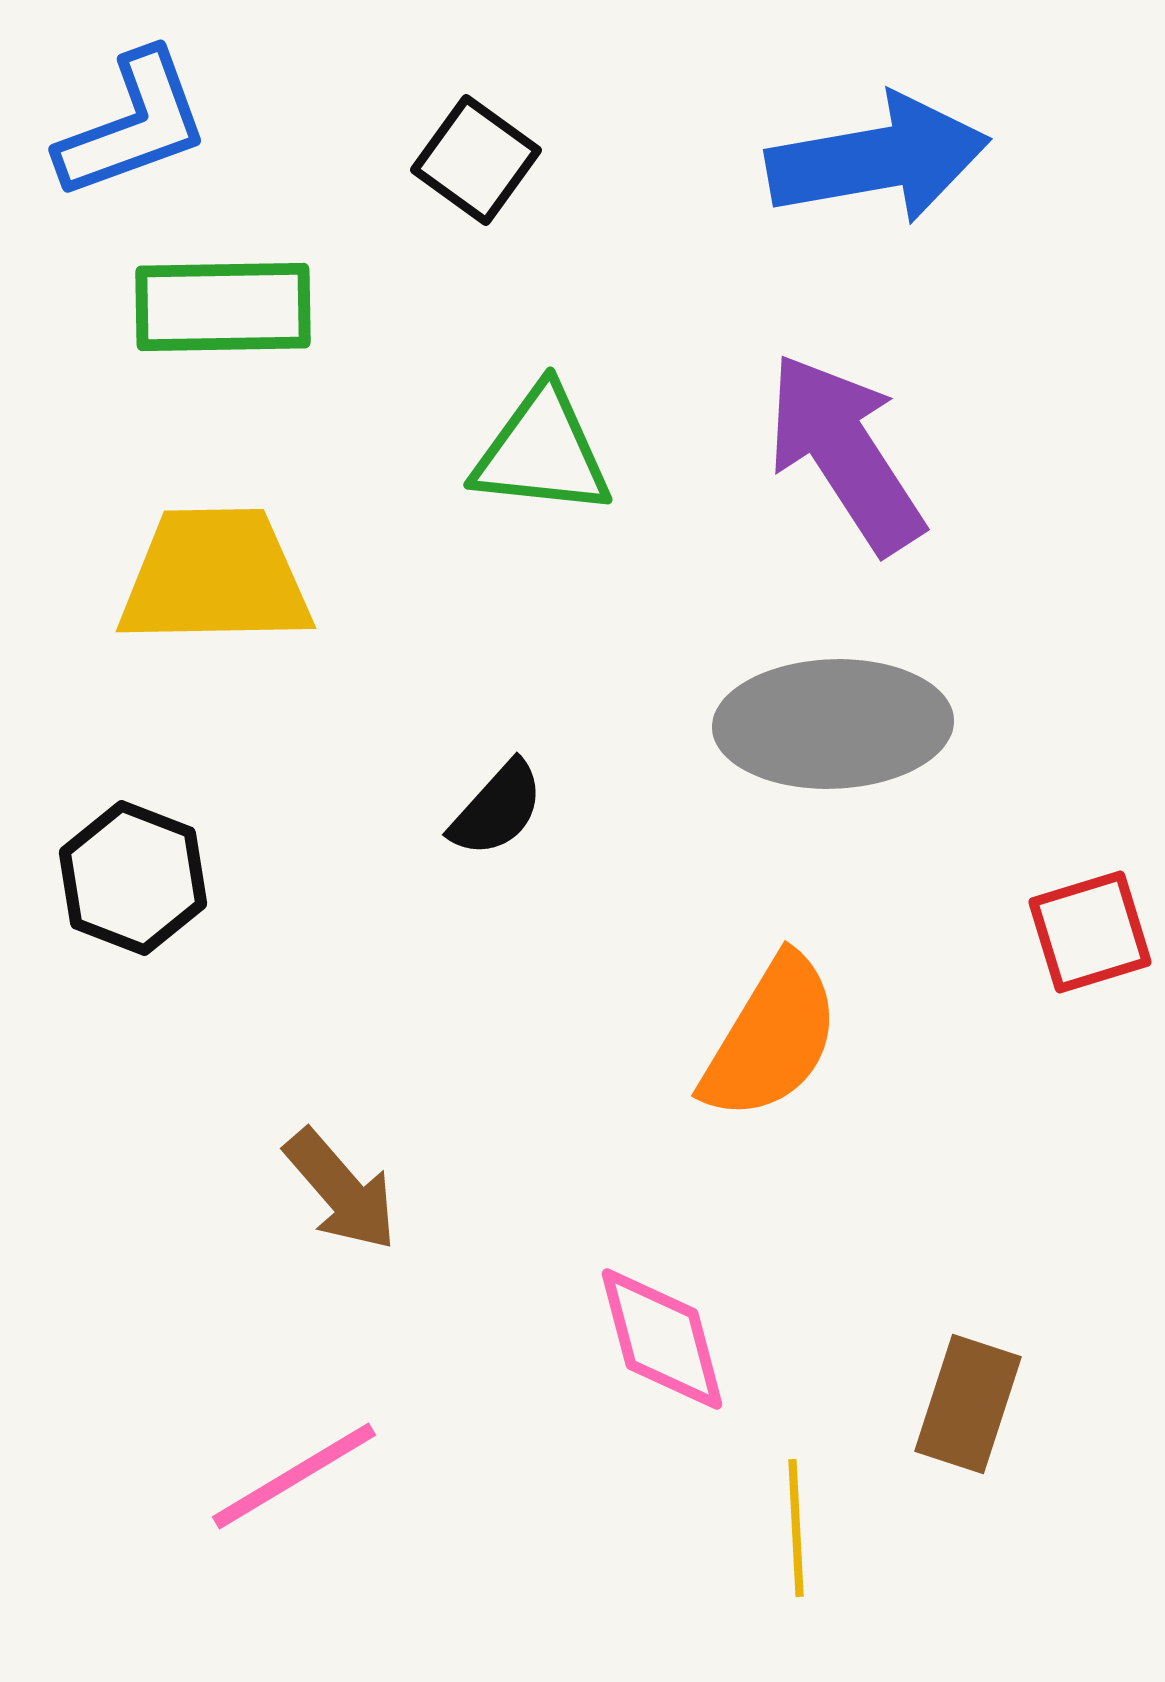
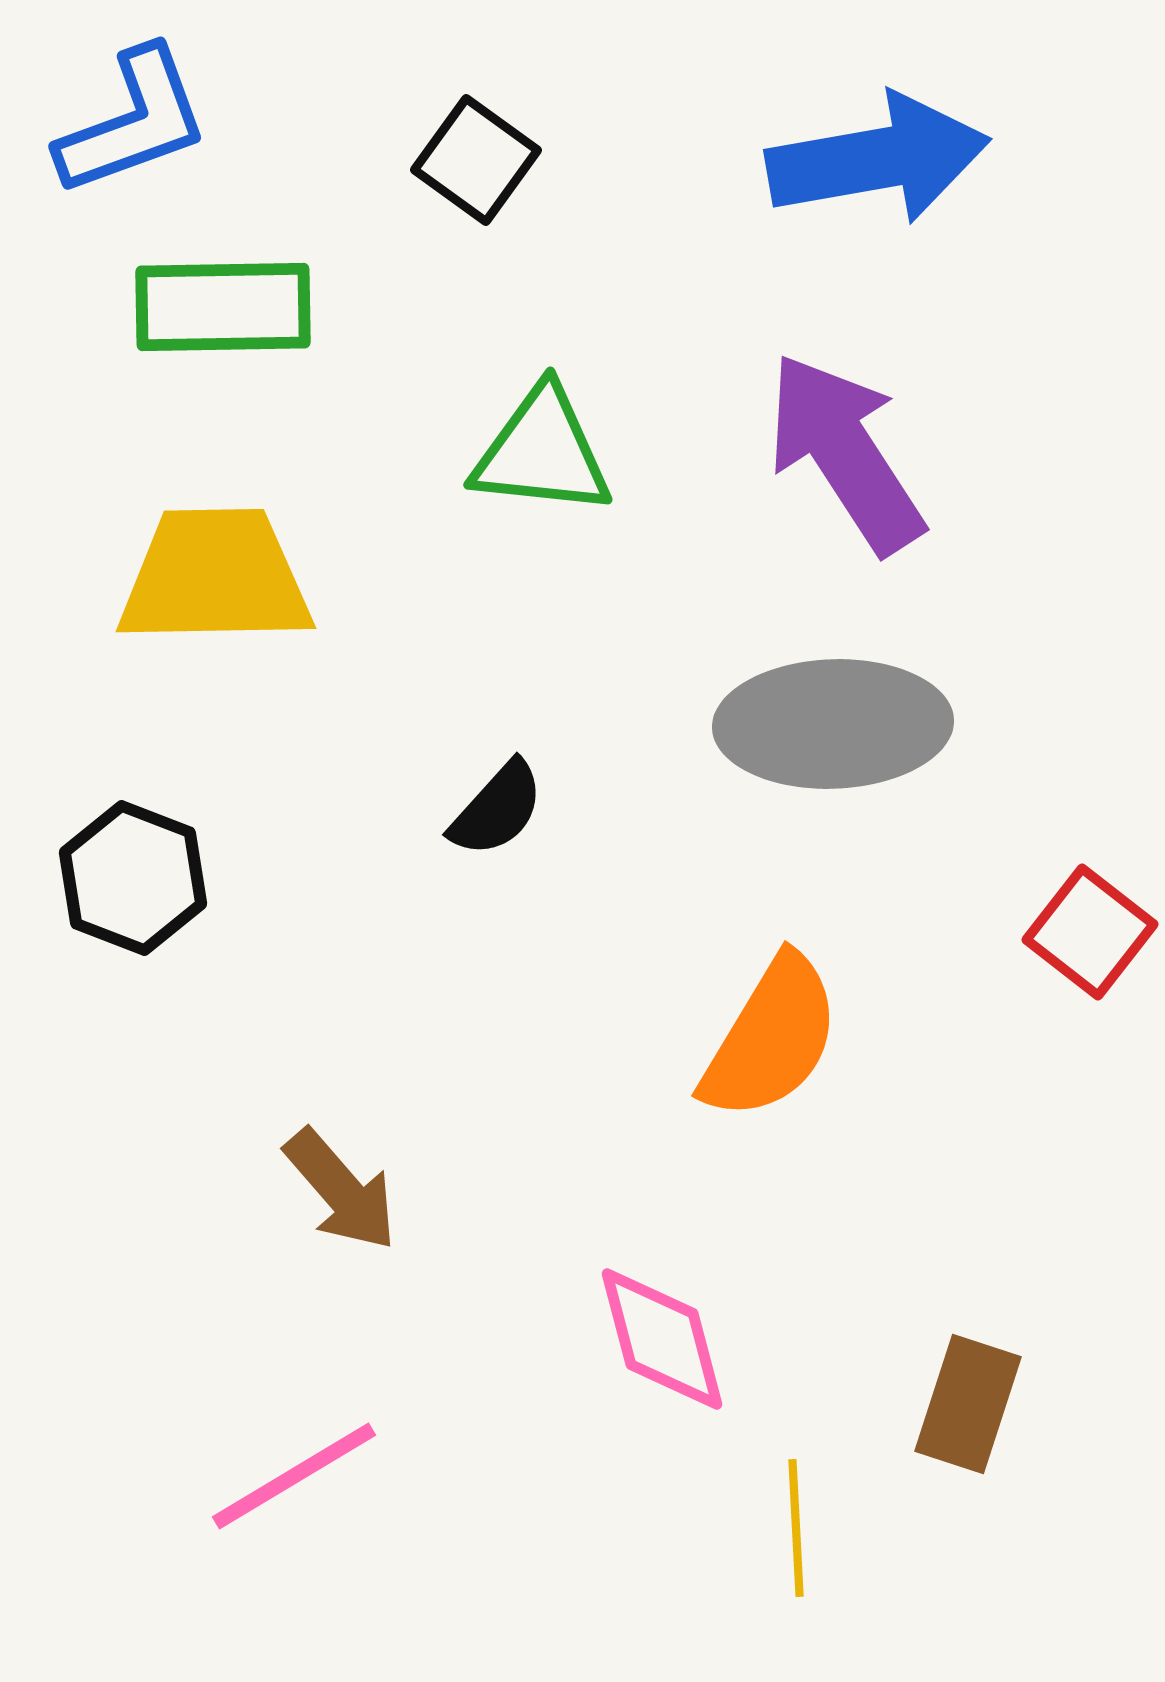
blue L-shape: moved 3 px up
red square: rotated 35 degrees counterclockwise
